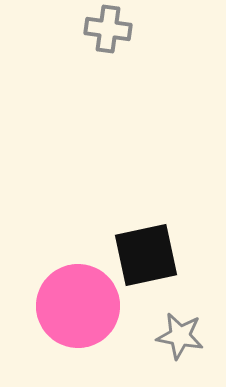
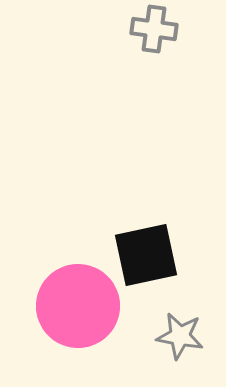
gray cross: moved 46 px right
